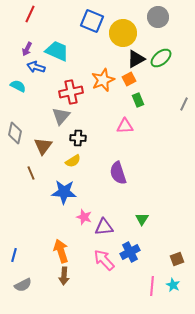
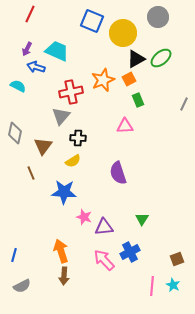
gray semicircle: moved 1 px left, 1 px down
